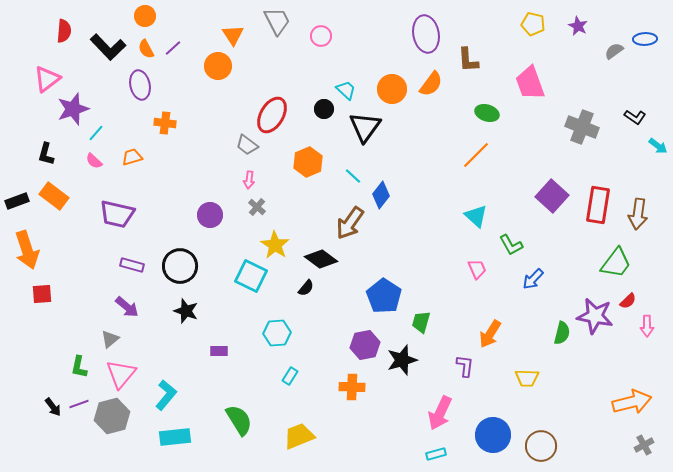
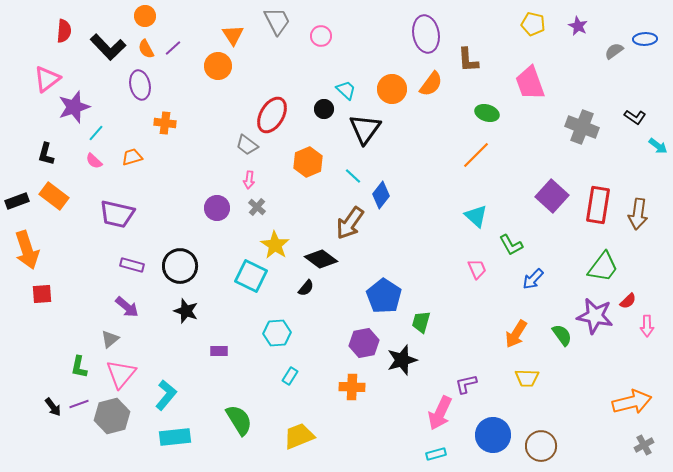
purple star at (73, 109): moved 1 px right, 2 px up
black triangle at (365, 127): moved 2 px down
purple circle at (210, 215): moved 7 px right, 7 px up
green trapezoid at (616, 263): moved 13 px left, 4 px down
green semicircle at (562, 333): moved 2 px down; rotated 50 degrees counterclockwise
orange arrow at (490, 334): moved 26 px right
purple hexagon at (365, 345): moved 1 px left, 2 px up
purple L-shape at (465, 366): moved 1 px right, 18 px down; rotated 110 degrees counterclockwise
